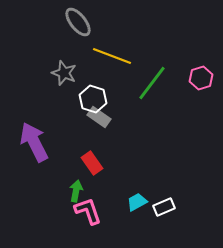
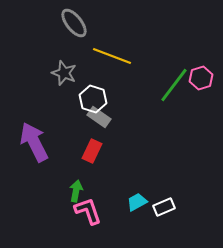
gray ellipse: moved 4 px left, 1 px down
green line: moved 22 px right, 2 px down
red rectangle: moved 12 px up; rotated 60 degrees clockwise
